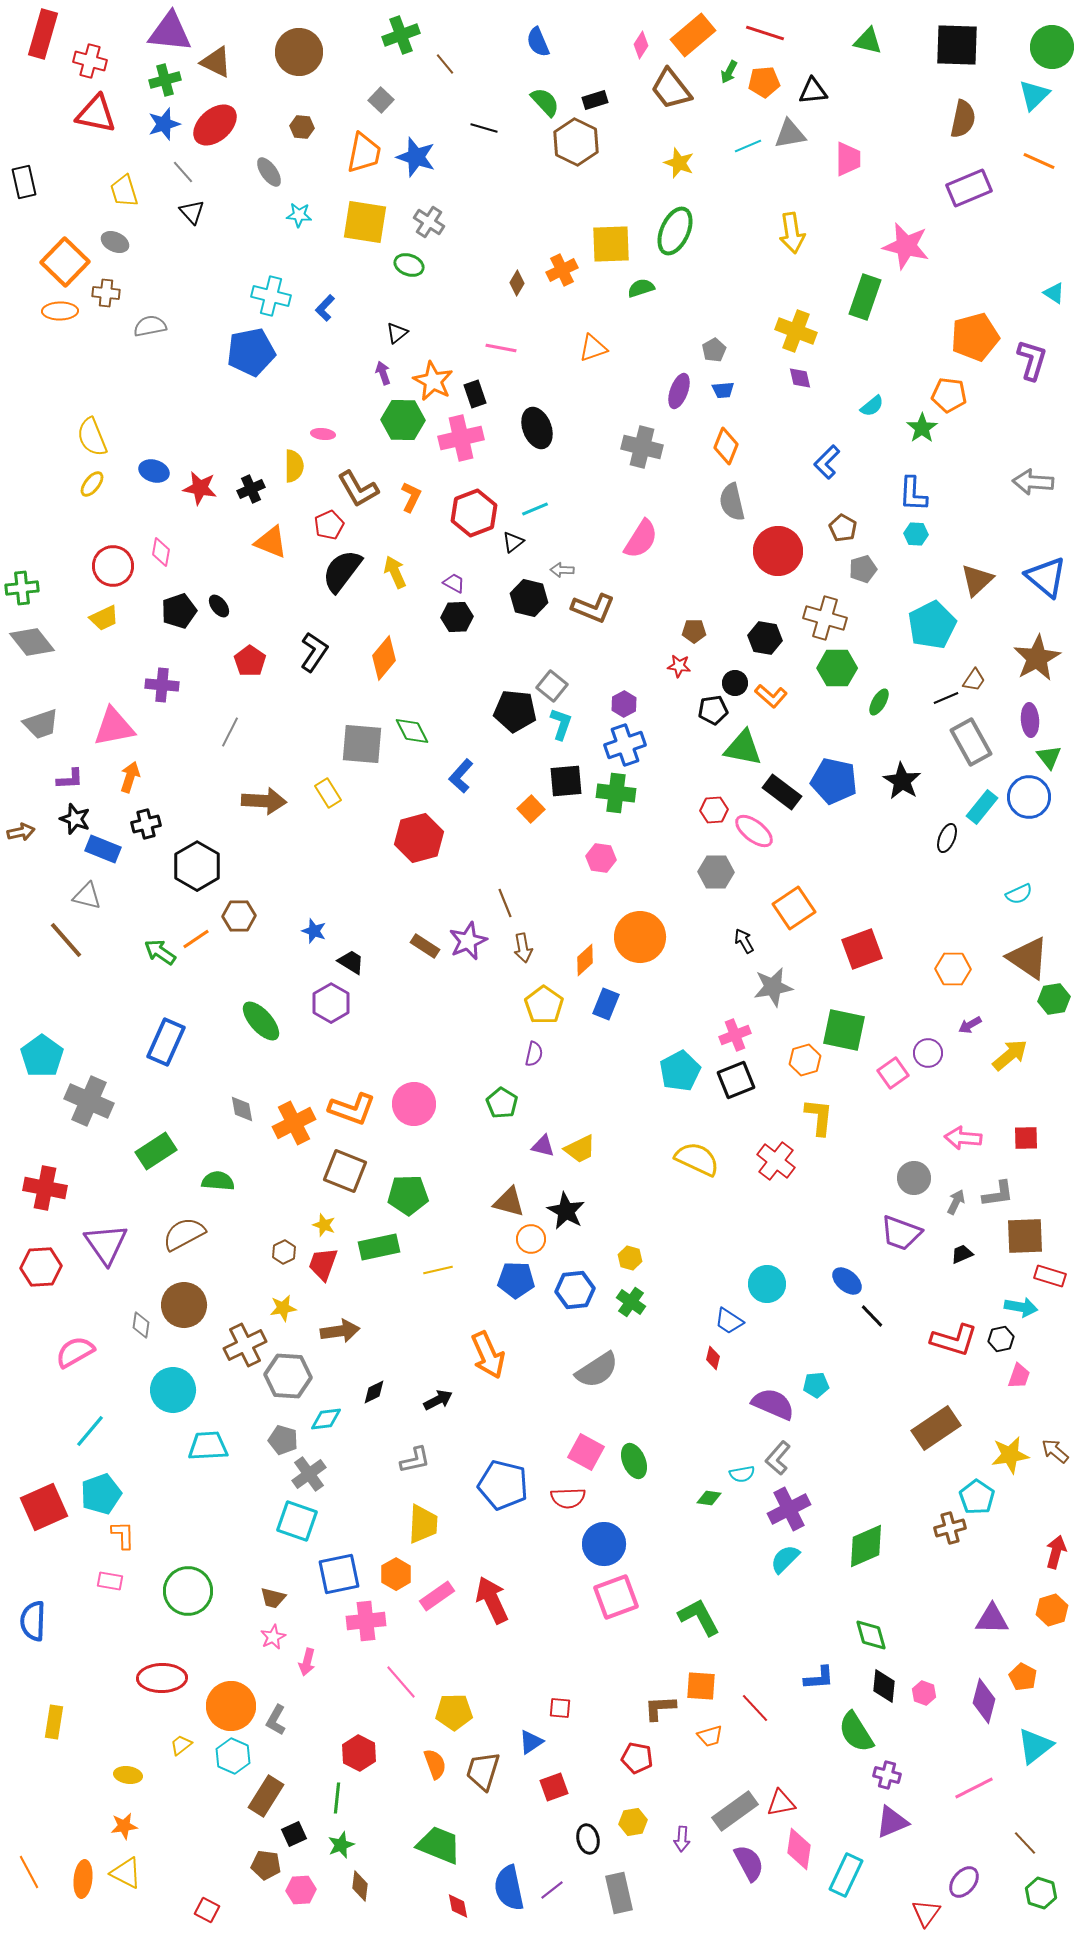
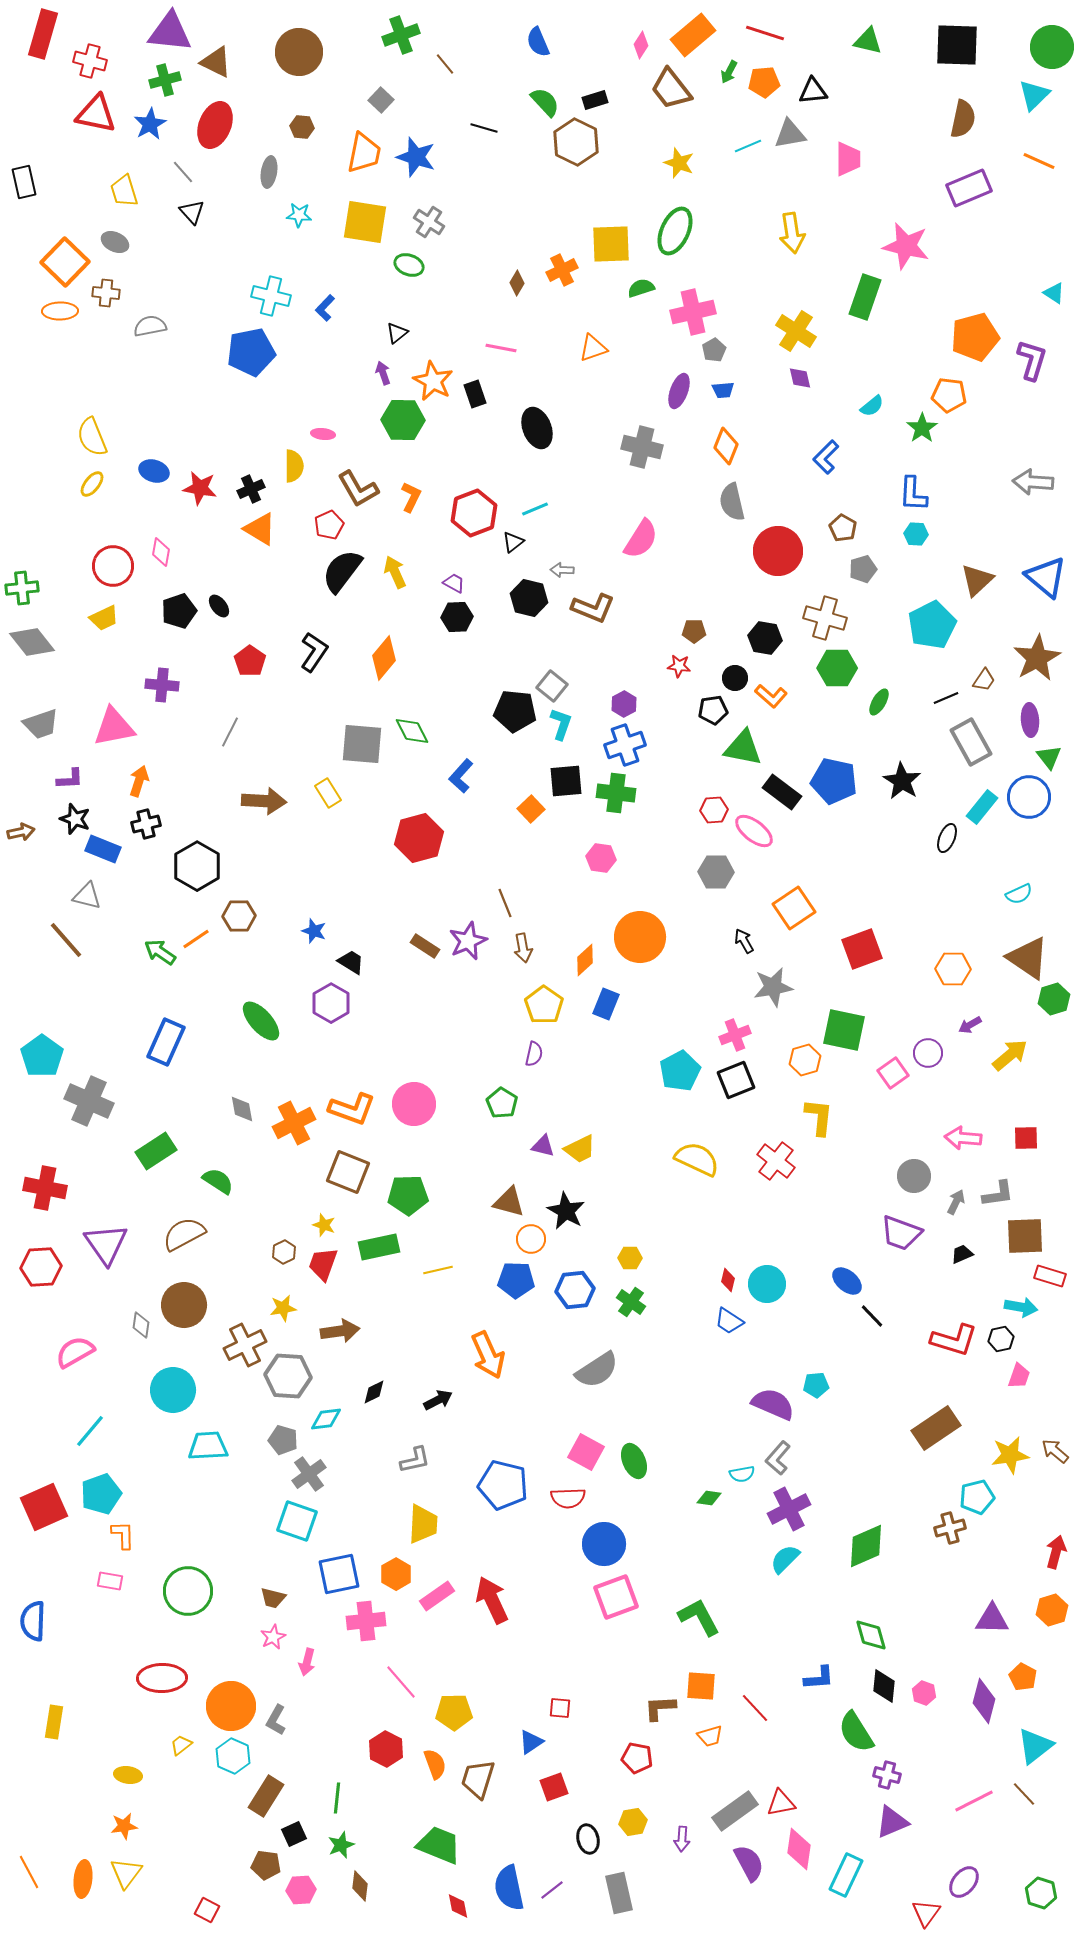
blue star at (164, 124): moved 14 px left; rotated 12 degrees counterclockwise
red ellipse at (215, 125): rotated 27 degrees counterclockwise
gray ellipse at (269, 172): rotated 44 degrees clockwise
yellow cross at (796, 331): rotated 12 degrees clockwise
pink cross at (461, 438): moved 232 px right, 126 px up
blue L-shape at (827, 462): moved 1 px left, 5 px up
orange triangle at (271, 542): moved 11 px left, 13 px up; rotated 9 degrees clockwise
brown trapezoid at (974, 680): moved 10 px right
black circle at (735, 683): moved 5 px up
orange arrow at (130, 777): moved 9 px right, 4 px down
green hexagon at (1054, 999): rotated 8 degrees counterclockwise
brown square at (345, 1171): moved 3 px right, 1 px down
gray circle at (914, 1178): moved 2 px up
green semicircle at (218, 1181): rotated 28 degrees clockwise
yellow hexagon at (630, 1258): rotated 15 degrees counterclockwise
red diamond at (713, 1358): moved 15 px right, 78 px up
cyan pentagon at (977, 1497): rotated 24 degrees clockwise
red hexagon at (359, 1753): moved 27 px right, 4 px up
brown trapezoid at (483, 1771): moved 5 px left, 8 px down
pink line at (974, 1788): moved 13 px down
brown line at (1025, 1843): moved 1 px left, 49 px up
yellow triangle at (126, 1873): rotated 40 degrees clockwise
